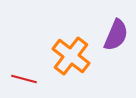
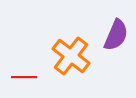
red line: moved 2 px up; rotated 15 degrees counterclockwise
